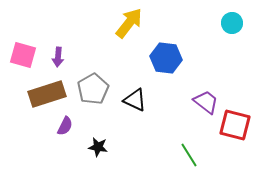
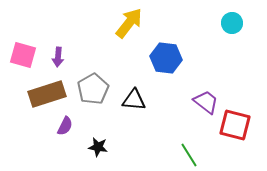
black triangle: moved 1 px left; rotated 20 degrees counterclockwise
